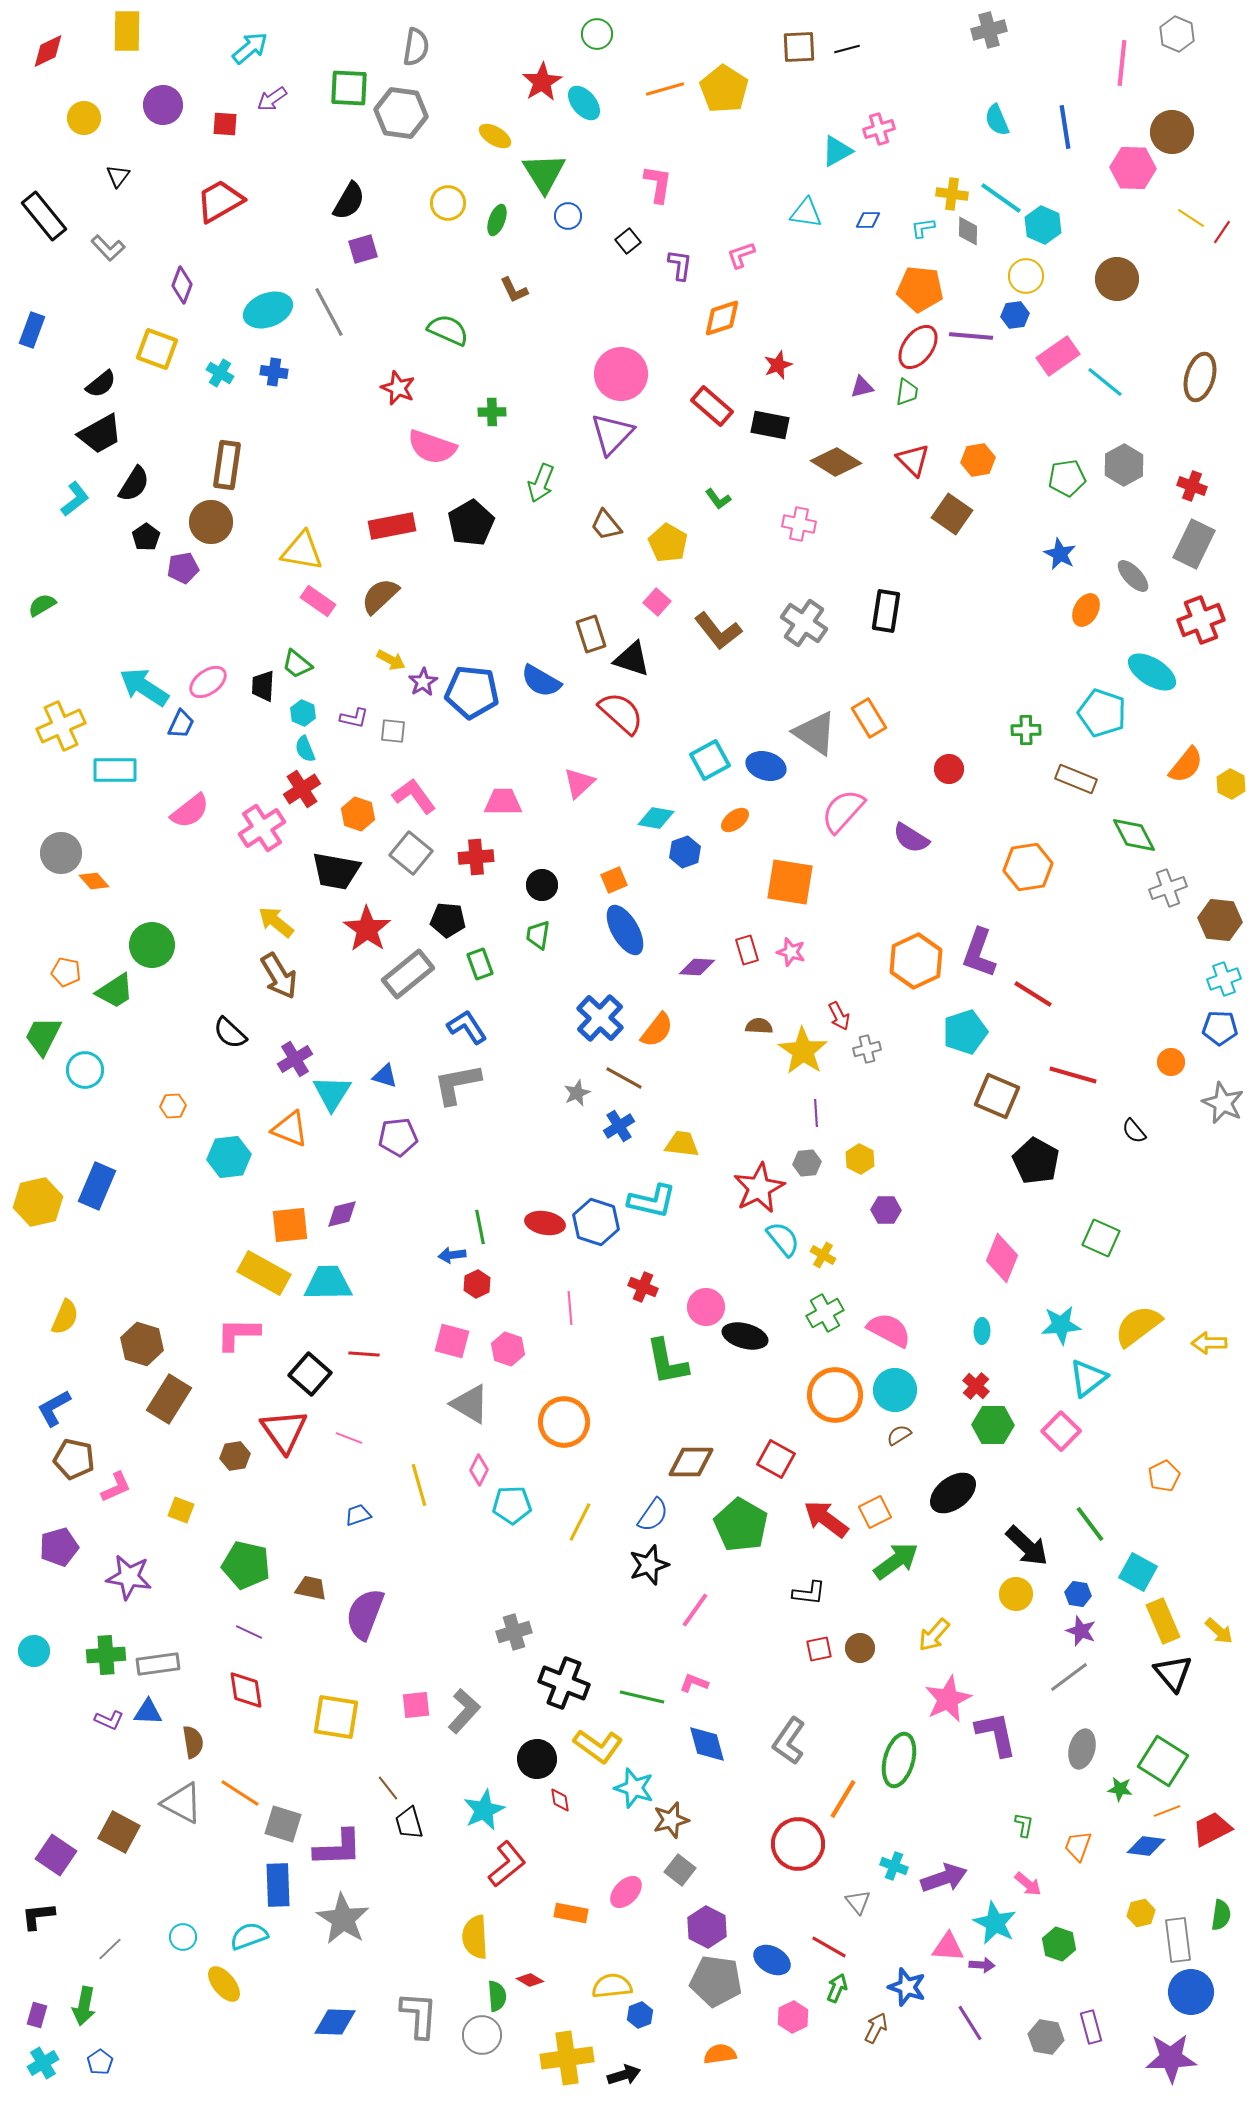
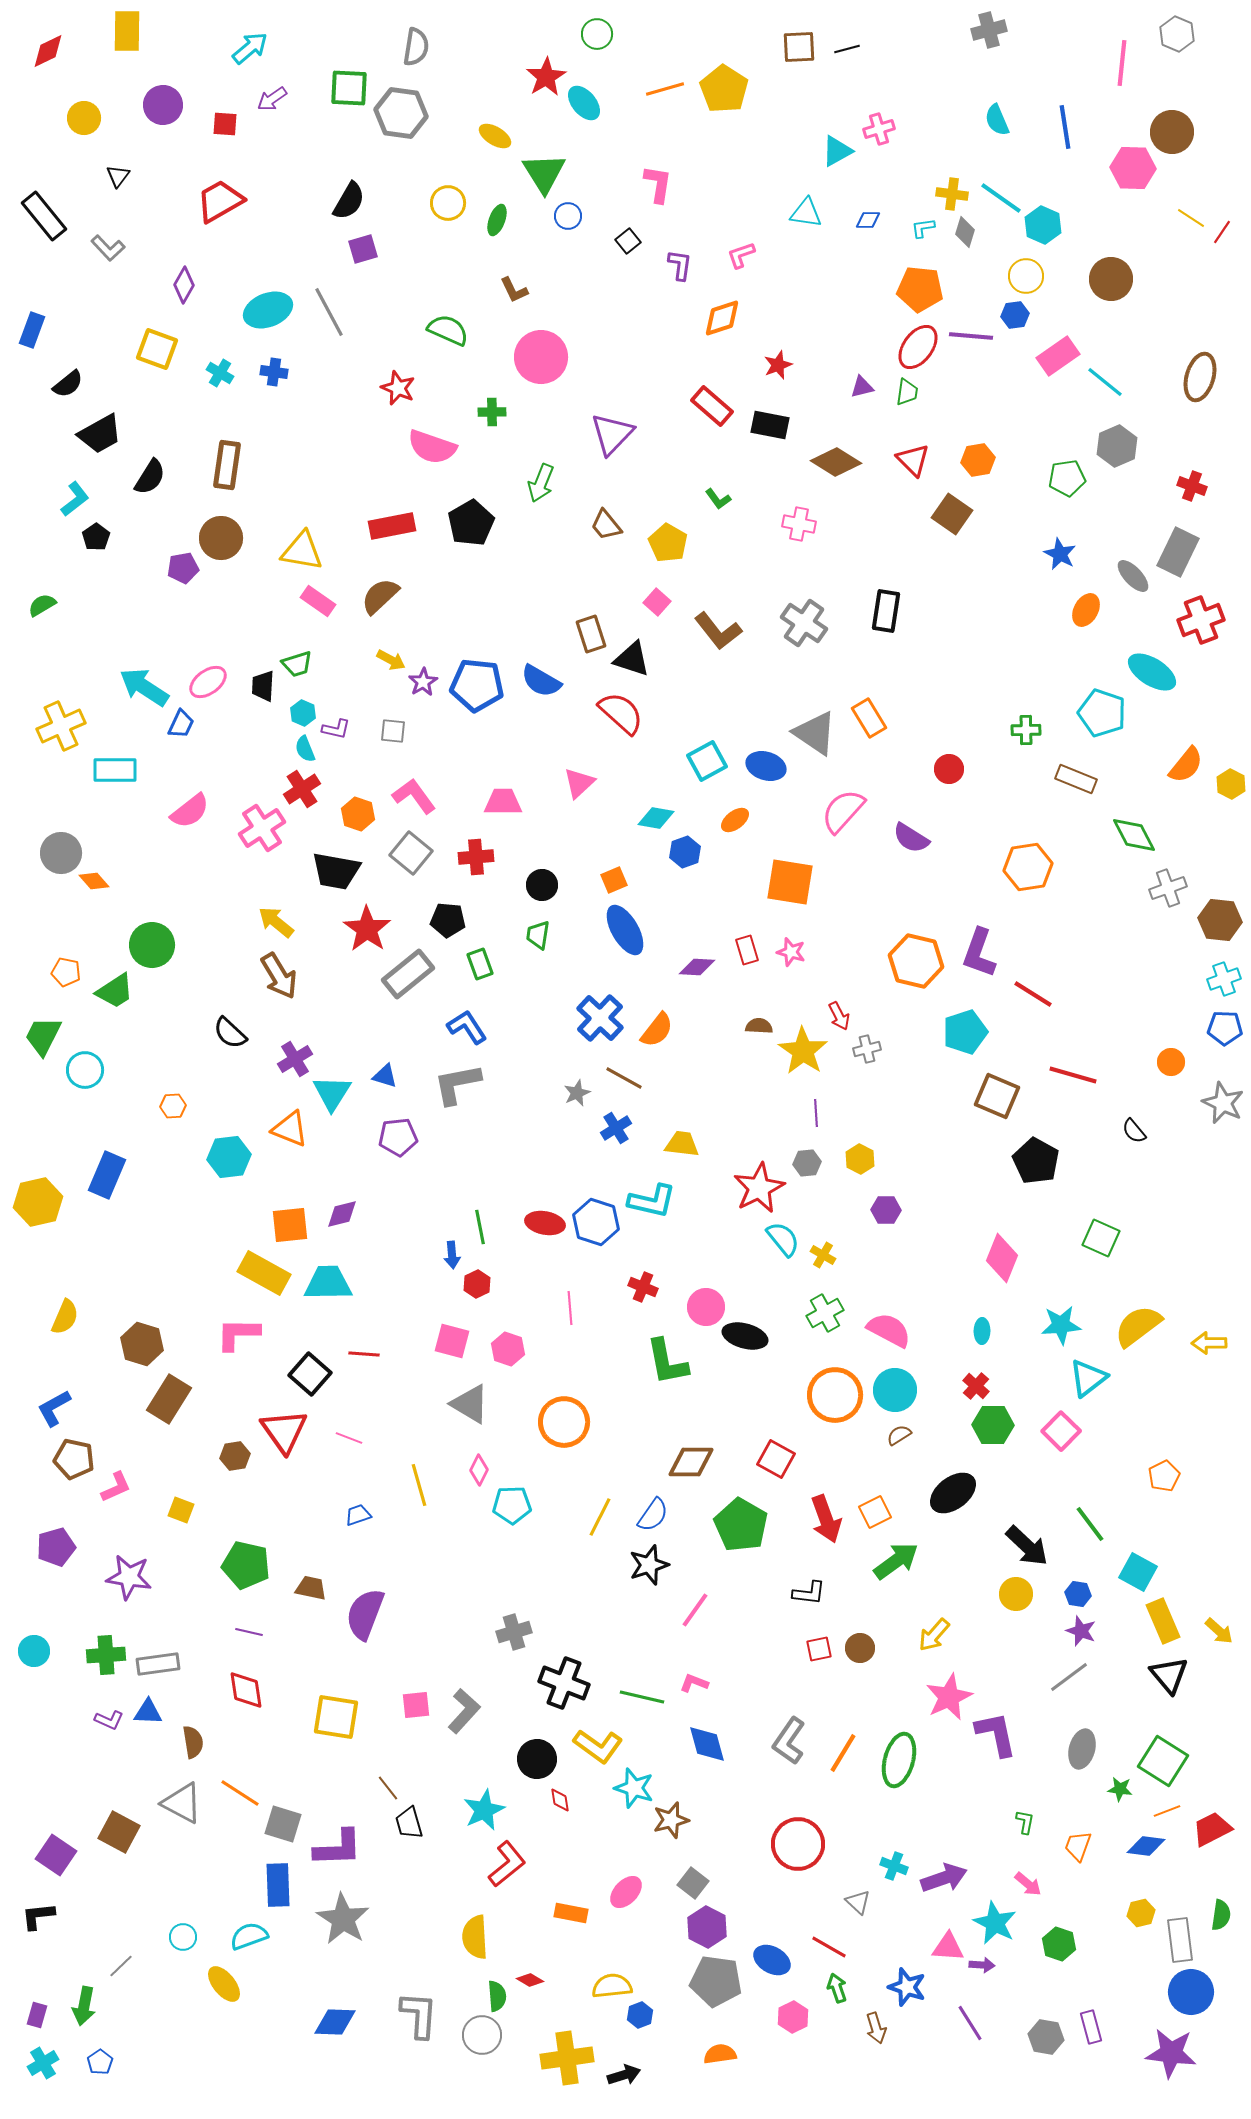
red star at (542, 82): moved 4 px right, 5 px up
gray diamond at (968, 231): moved 3 px left, 1 px down; rotated 16 degrees clockwise
brown circle at (1117, 279): moved 6 px left
purple diamond at (182, 285): moved 2 px right; rotated 9 degrees clockwise
pink circle at (621, 374): moved 80 px left, 17 px up
black semicircle at (101, 384): moved 33 px left
gray hexagon at (1124, 465): moved 7 px left, 19 px up; rotated 6 degrees clockwise
black semicircle at (134, 484): moved 16 px right, 7 px up
brown circle at (211, 522): moved 10 px right, 16 px down
black pentagon at (146, 537): moved 50 px left
gray rectangle at (1194, 544): moved 16 px left, 8 px down
green trapezoid at (297, 664): rotated 56 degrees counterclockwise
blue pentagon at (472, 692): moved 5 px right, 7 px up
purple L-shape at (354, 718): moved 18 px left, 11 px down
cyan square at (710, 760): moved 3 px left, 1 px down
orange hexagon at (916, 961): rotated 22 degrees counterclockwise
blue pentagon at (1220, 1028): moved 5 px right
blue cross at (619, 1126): moved 3 px left, 2 px down
blue rectangle at (97, 1186): moved 10 px right, 11 px up
blue arrow at (452, 1255): rotated 88 degrees counterclockwise
red arrow at (826, 1519): rotated 147 degrees counterclockwise
yellow line at (580, 1522): moved 20 px right, 5 px up
purple pentagon at (59, 1547): moved 3 px left
purple line at (249, 1632): rotated 12 degrees counterclockwise
black triangle at (1173, 1673): moved 4 px left, 2 px down
pink star at (948, 1699): moved 1 px right, 2 px up
orange line at (843, 1799): moved 46 px up
green L-shape at (1024, 1825): moved 1 px right, 3 px up
gray square at (680, 1870): moved 13 px right, 13 px down
gray triangle at (858, 1902): rotated 8 degrees counterclockwise
gray rectangle at (1178, 1940): moved 2 px right
gray line at (110, 1949): moved 11 px right, 17 px down
green arrow at (837, 1988): rotated 40 degrees counterclockwise
brown arrow at (876, 2028): rotated 136 degrees clockwise
purple star at (1171, 2058): moved 5 px up; rotated 9 degrees clockwise
